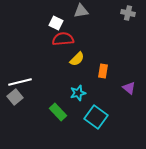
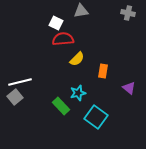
green rectangle: moved 3 px right, 6 px up
